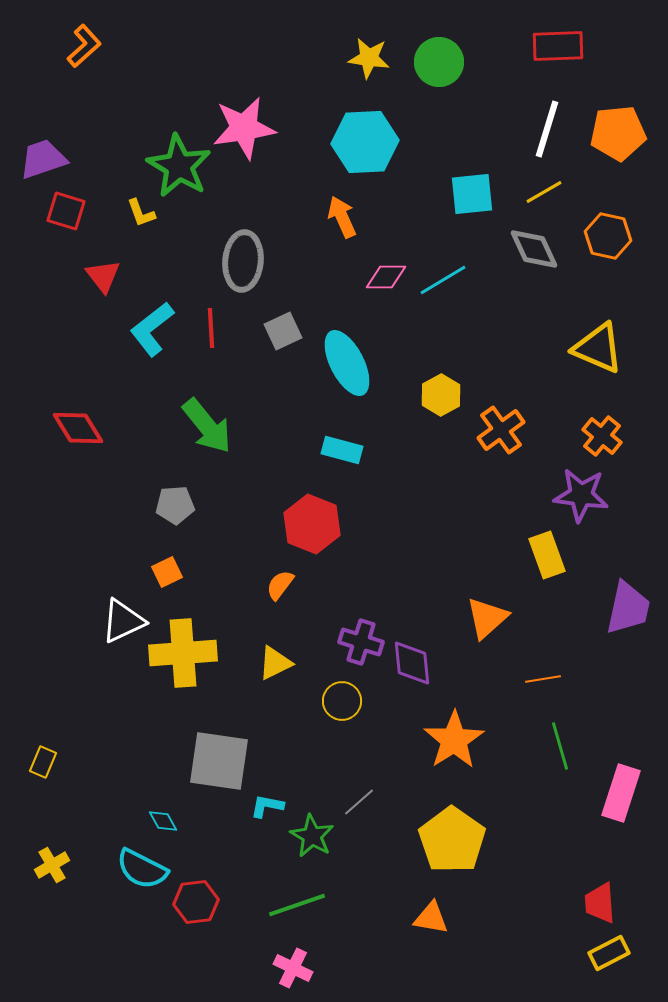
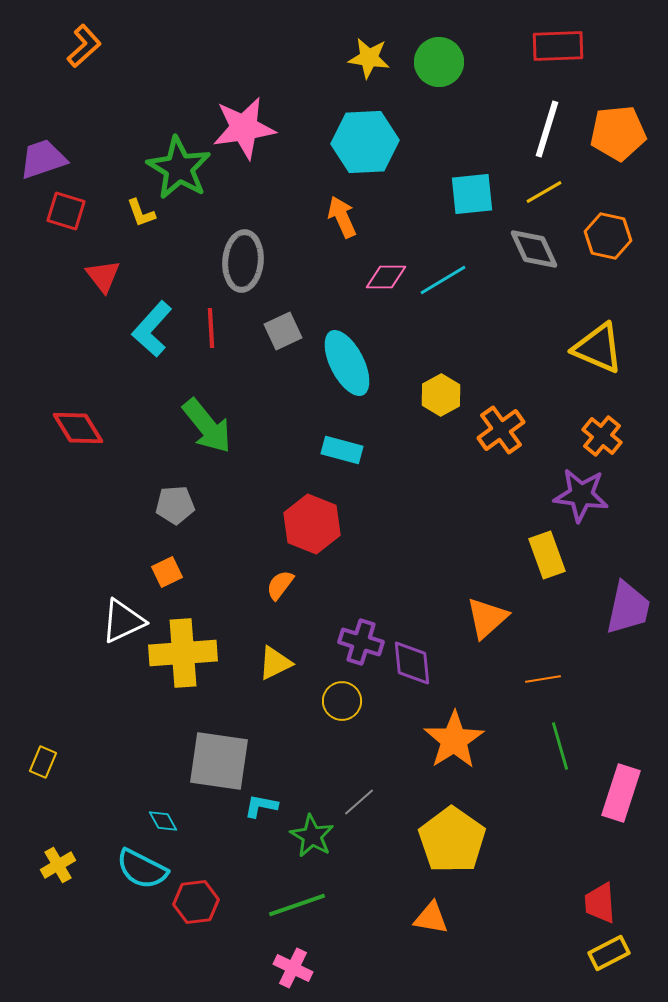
green star at (179, 166): moved 2 px down
cyan L-shape at (152, 329): rotated 10 degrees counterclockwise
cyan L-shape at (267, 806): moved 6 px left
yellow cross at (52, 865): moved 6 px right
